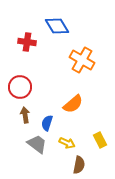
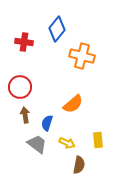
blue diamond: moved 3 px down; rotated 70 degrees clockwise
red cross: moved 3 px left
orange cross: moved 4 px up; rotated 15 degrees counterclockwise
yellow rectangle: moved 2 px left; rotated 21 degrees clockwise
